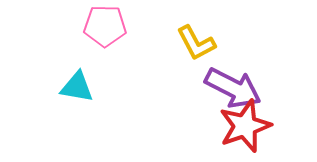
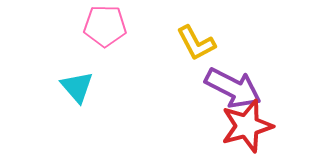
cyan triangle: rotated 39 degrees clockwise
red star: moved 2 px right; rotated 4 degrees clockwise
